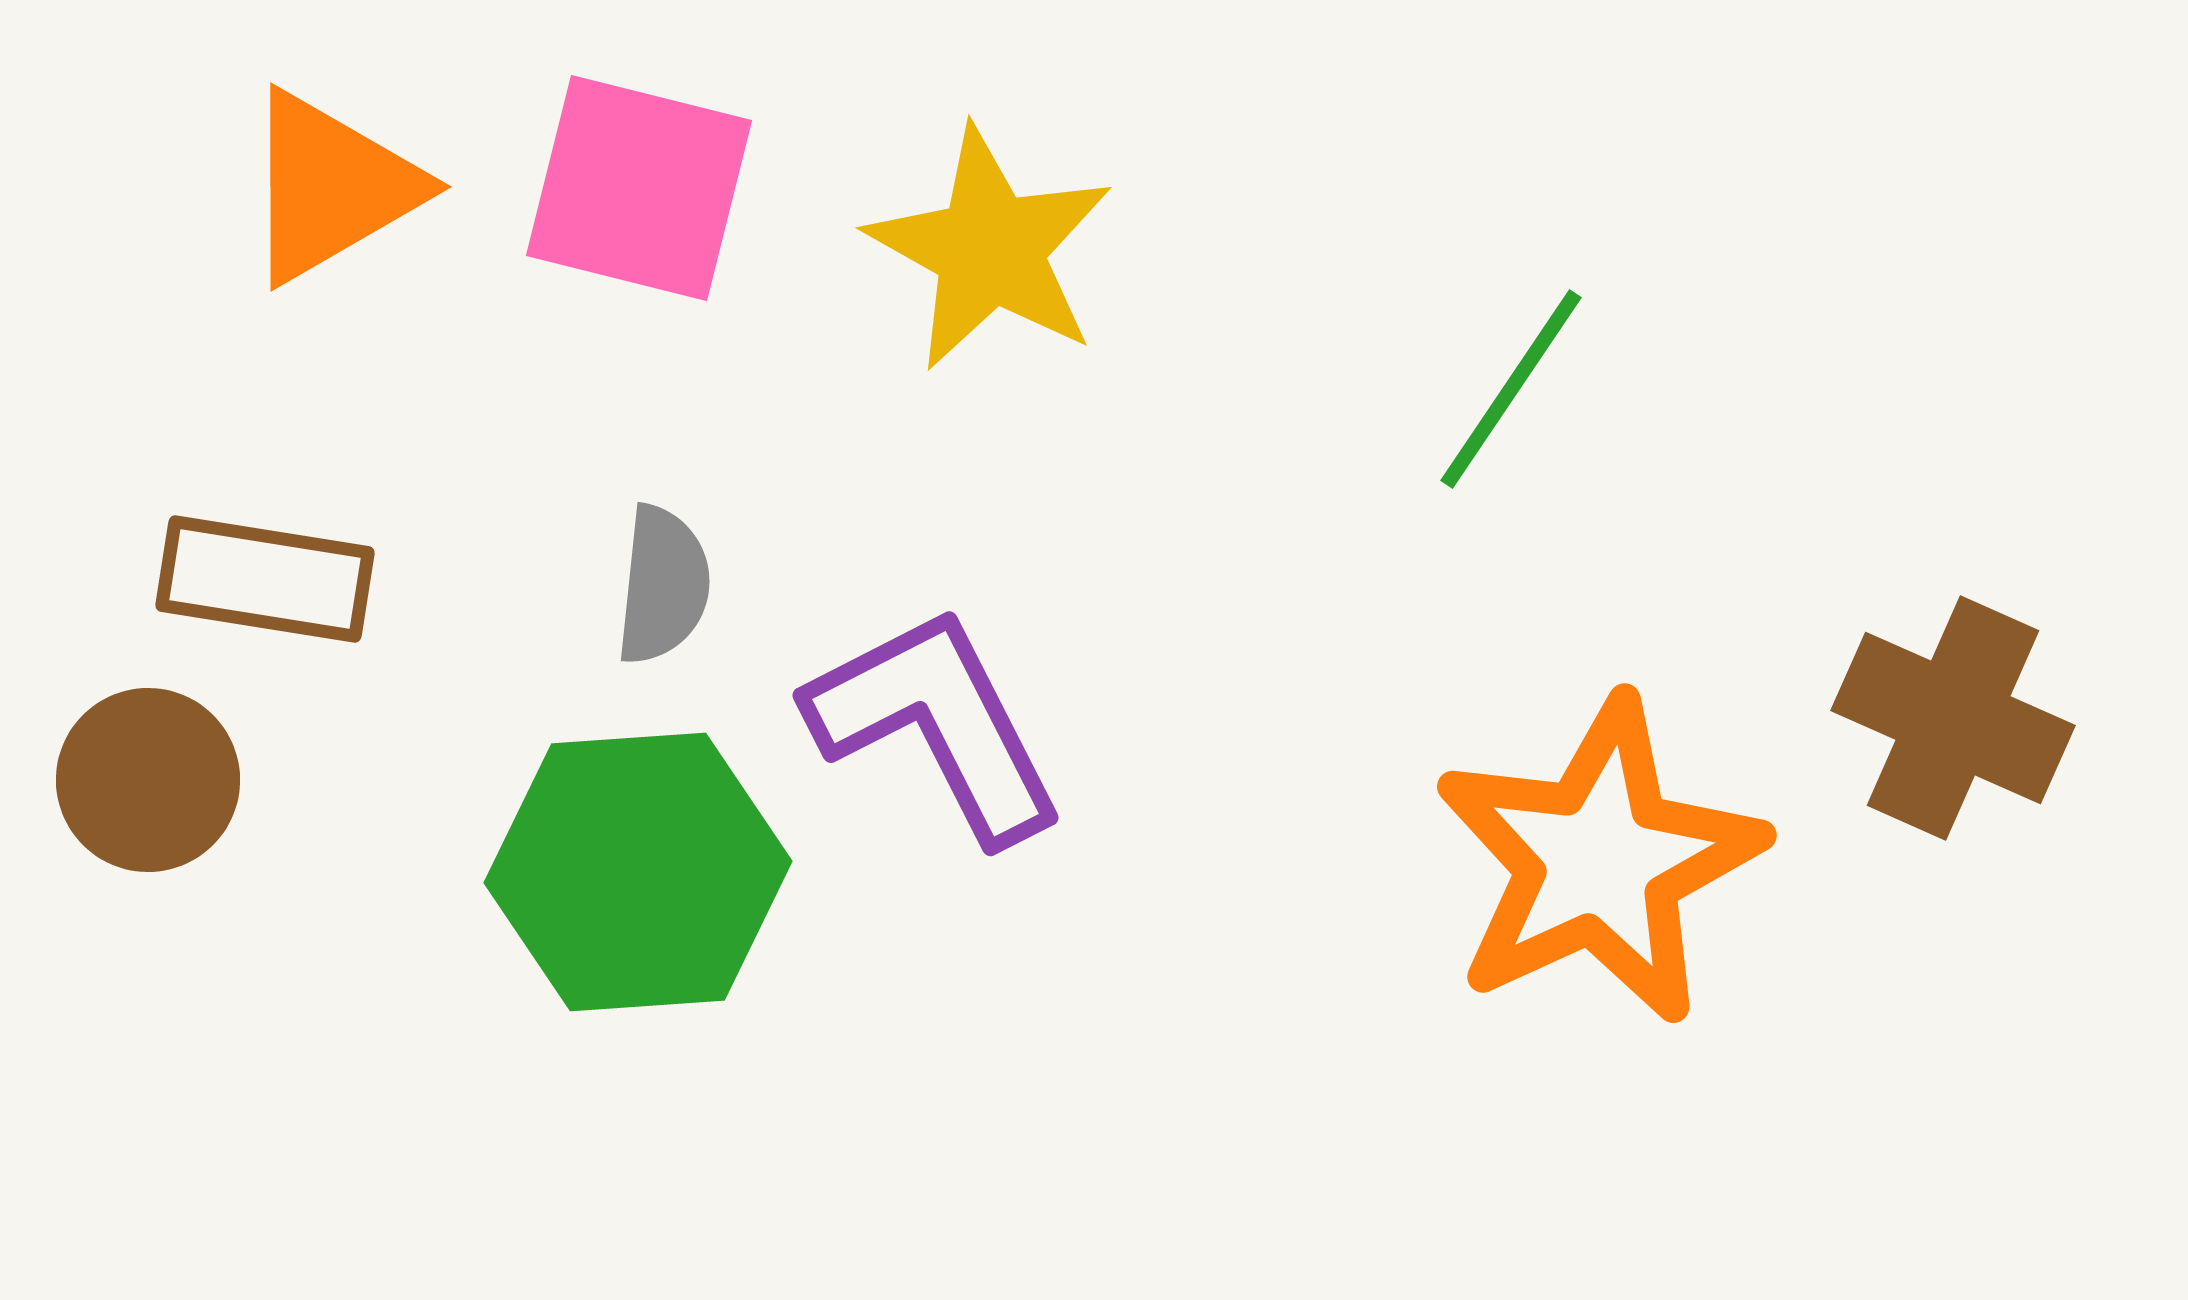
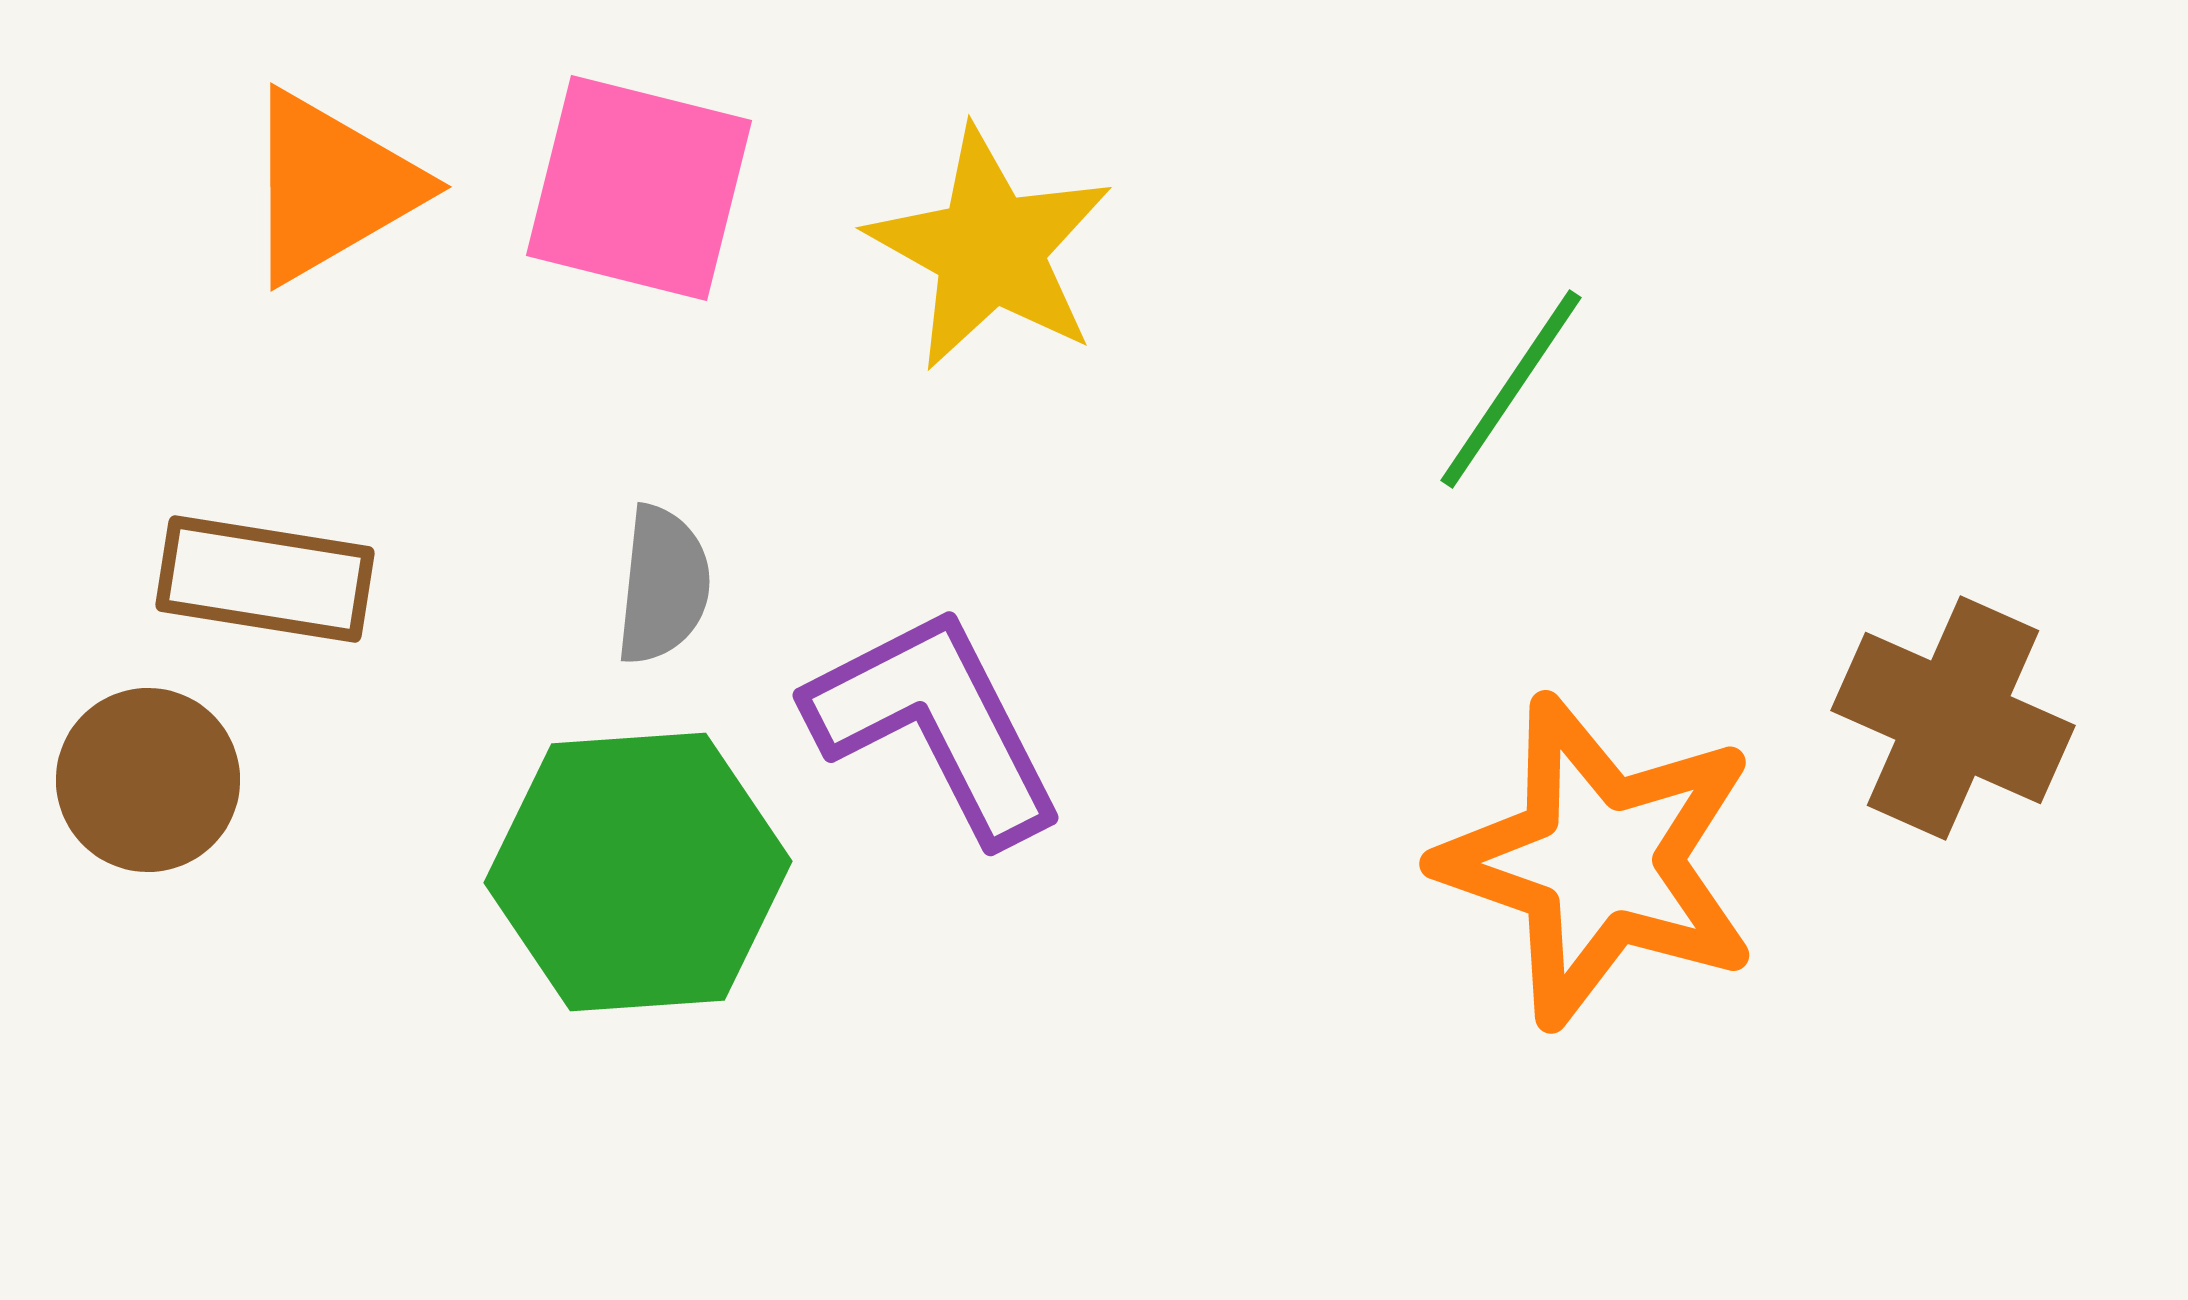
orange star: rotated 28 degrees counterclockwise
